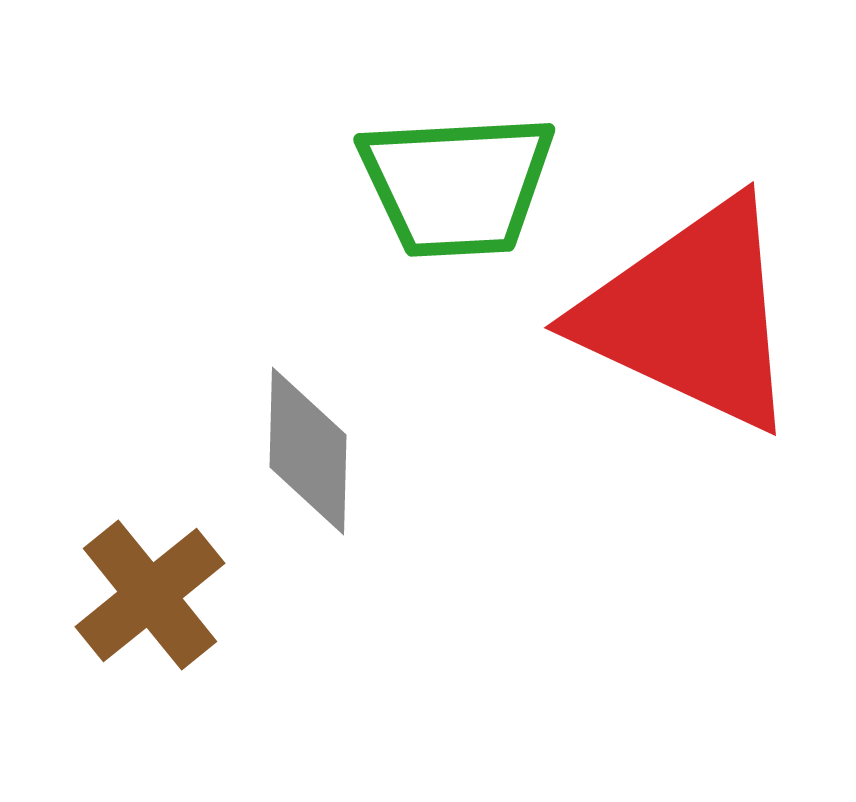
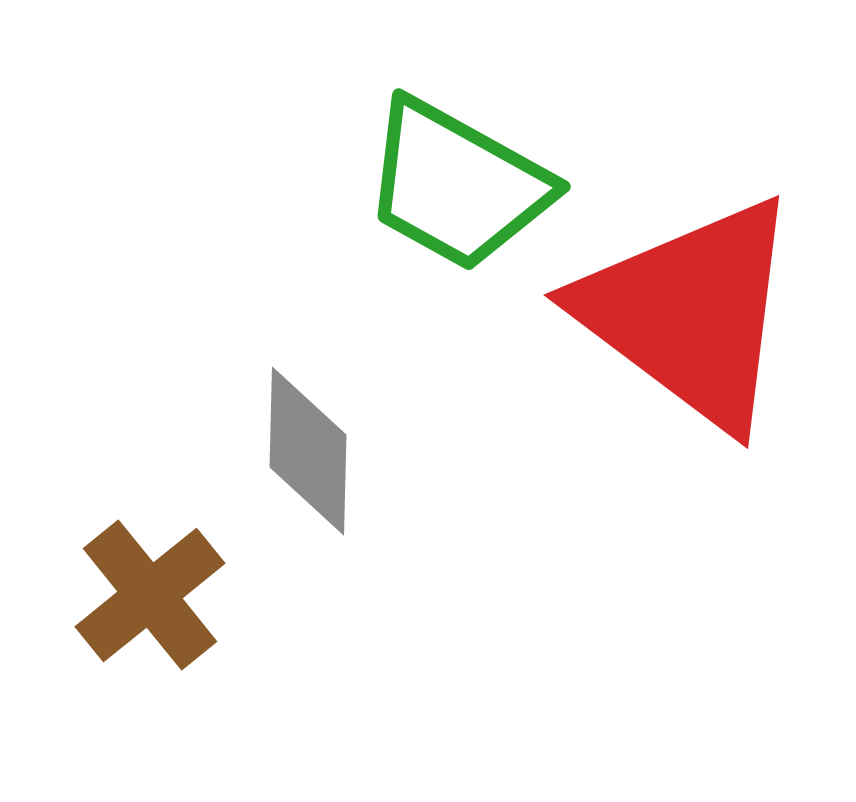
green trapezoid: rotated 32 degrees clockwise
red triangle: moved 1 px left, 2 px up; rotated 12 degrees clockwise
